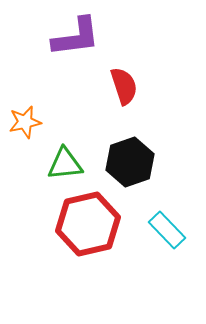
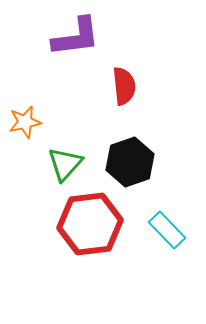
red semicircle: rotated 12 degrees clockwise
green triangle: rotated 42 degrees counterclockwise
red hexagon: moved 2 px right; rotated 6 degrees clockwise
